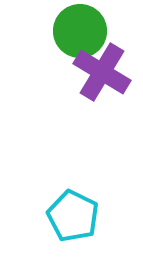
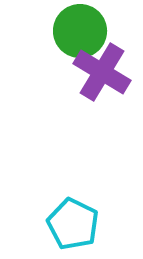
cyan pentagon: moved 8 px down
